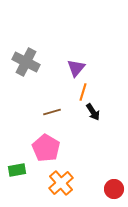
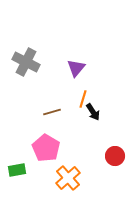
orange line: moved 7 px down
orange cross: moved 7 px right, 5 px up
red circle: moved 1 px right, 33 px up
